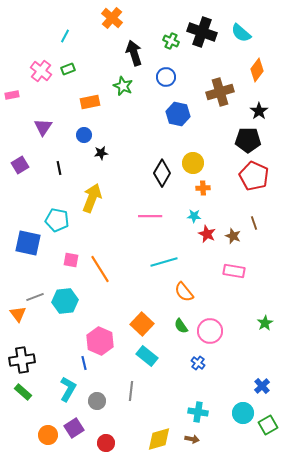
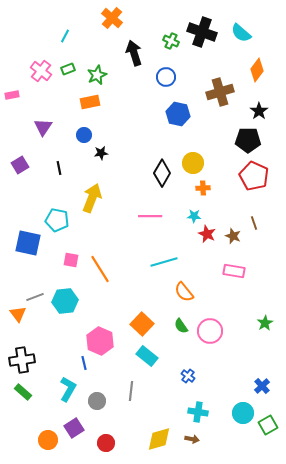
green star at (123, 86): moved 26 px left, 11 px up; rotated 24 degrees clockwise
blue cross at (198, 363): moved 10 px left, 13 px down
orange circle at (48, 435): moved 5 px down
